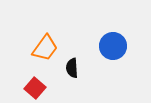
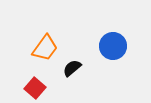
black semicircle: rotated 54 degrees clockwise
